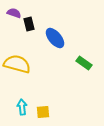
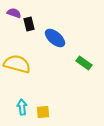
blue ellipse: rotated 10 degrees counterclockwise
